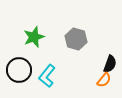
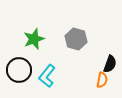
green star: moved 2 px down
orange semicircle: moved 2 px left; rotated 28 degrees counterclockwise
